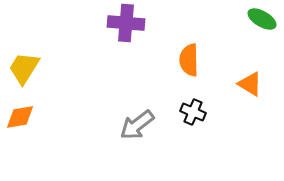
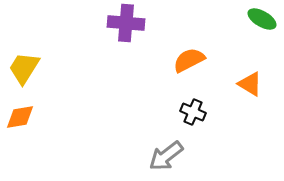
orange semicircle: rotated 64 degrees clockwise
gray arrow: moved 29 px right, 31 px down
